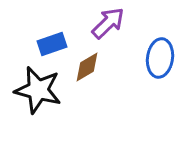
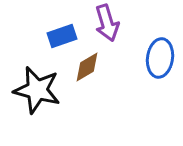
purple arrow: moved 1 px left; rotated 117 degrees clockwise
blue rectangle: moved 10 px right, 8 px up
black star: moved 1 px left
